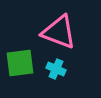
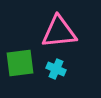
pink triangle: rotated 27 degrees counterclockwise
